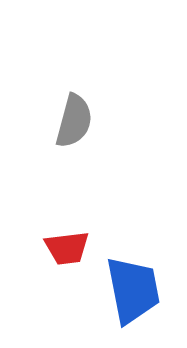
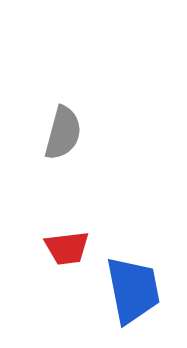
gray semicircle: moved 11 px left, 12 px down
